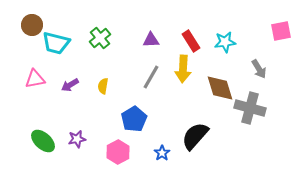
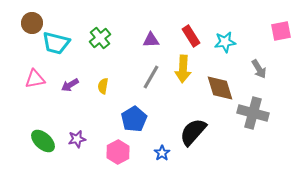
brown circle: moved 2 px up
red rectangle: moved 5 px up
gray cross: moved 3 px right, 5 px down
black semicircle: moved 2 px left, 4 px up
